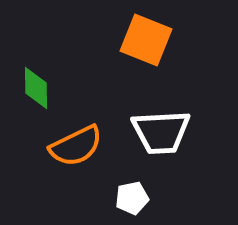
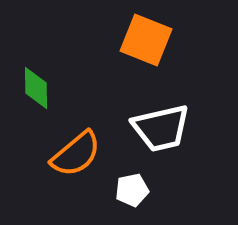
white trapezoid: moved 4 px up; rotated 10 degrees counterclockwise
orange semicircle: moved 8 px down; rotated 14 degrees counterclockwise
white pentagon: moved 8 px up
